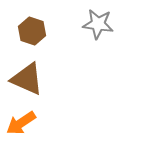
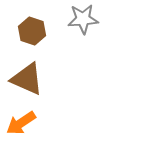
gray star: moved 15 px left, 5 px up; rotated 12 degrees counterclockwise
